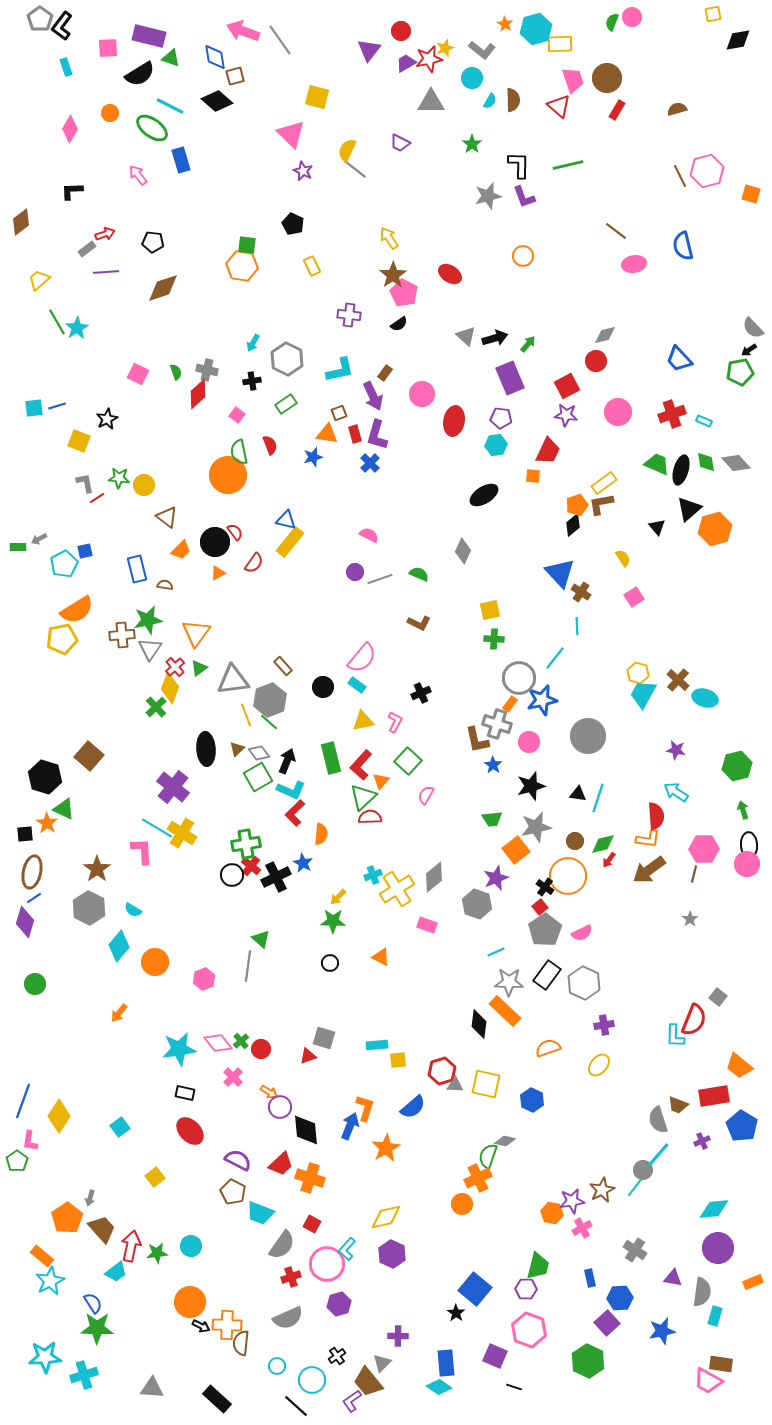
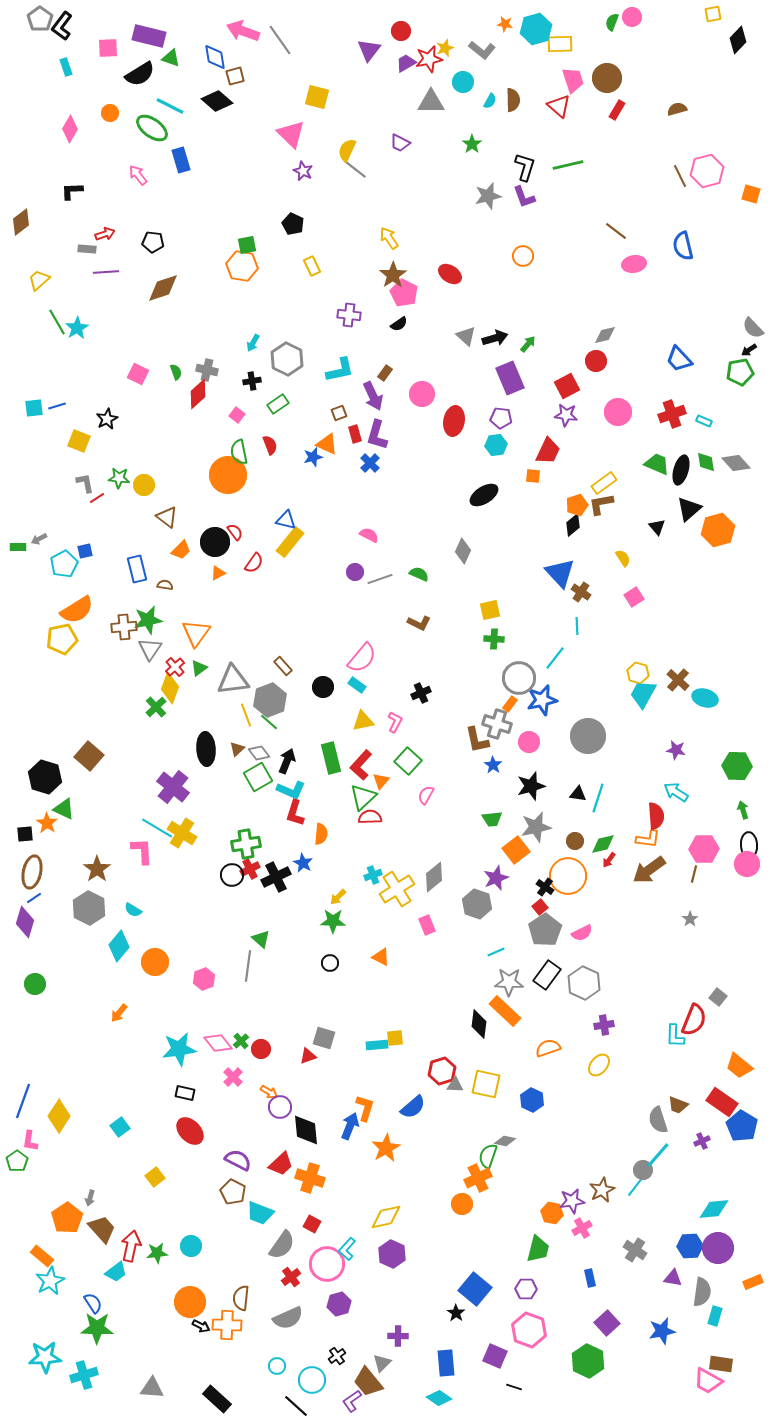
orange star at (505, 24): rotated 21 degrees counterclockwise
black diamond at (738, 40): rotated 36 degrees counterclockwise
cyan circle at (472, 78): moved 9 px left, 4 px down
black L-shape at (519, 165): moved 6 px right, 2 px down; rotated 16 degrees clockwise
green square at (247, 245): rotated 18 degrees counterclockwise
gray rectangle at (87, 249): rotated 42 degrees clockwise
green rectangle at (286, 404): moved 8 px left
orange triangle at (327, 434): moved 10 px down; rotated 15 degrees clockwise
orange hexagon at (715, 529): moved 3 px right, 1 px down
brown cross at (122, 635): moved 2 px right, 8 px up
green hexagon at (737, 766): rotated 16 degrees clockwise
red L-shape at (295, 813): rotated 28 degrees counterclockwise
red cross at (251, 866): moved 1 px left, 3 px down; rotated 24 degrees clockwise
pink rectangle at (427, 925): rotated 48 degrees clockwise
yellow square at (398, 1060): moved 3 px left, 22 px up
red rectangle at (714, 1096): moved 8 px right, 6 px down; rotated 44 degrees clockwise
green trapezoid at (538, 1266): moved 17 px up
red cross at (291, 1277): rotated 18 degrees counterclockwise
blue hexagon at (620, 1298): moved 70 px right, 52 px up
brown semicircle at (241, 1343): moved 45 px up
cyan diamond at (439, 1387): moved 11 px down
